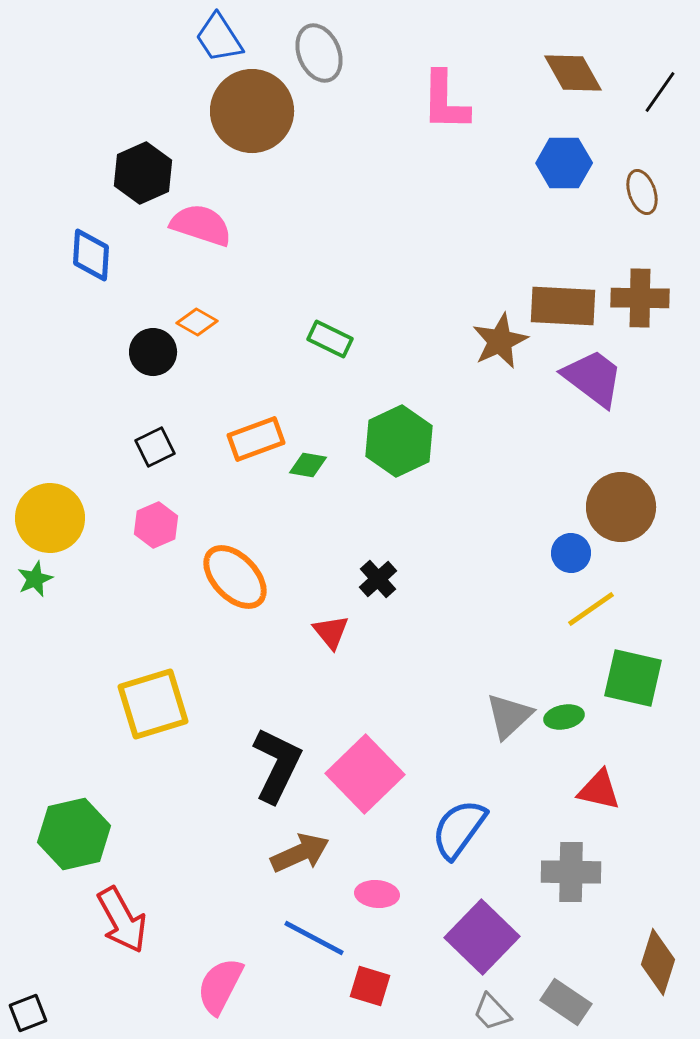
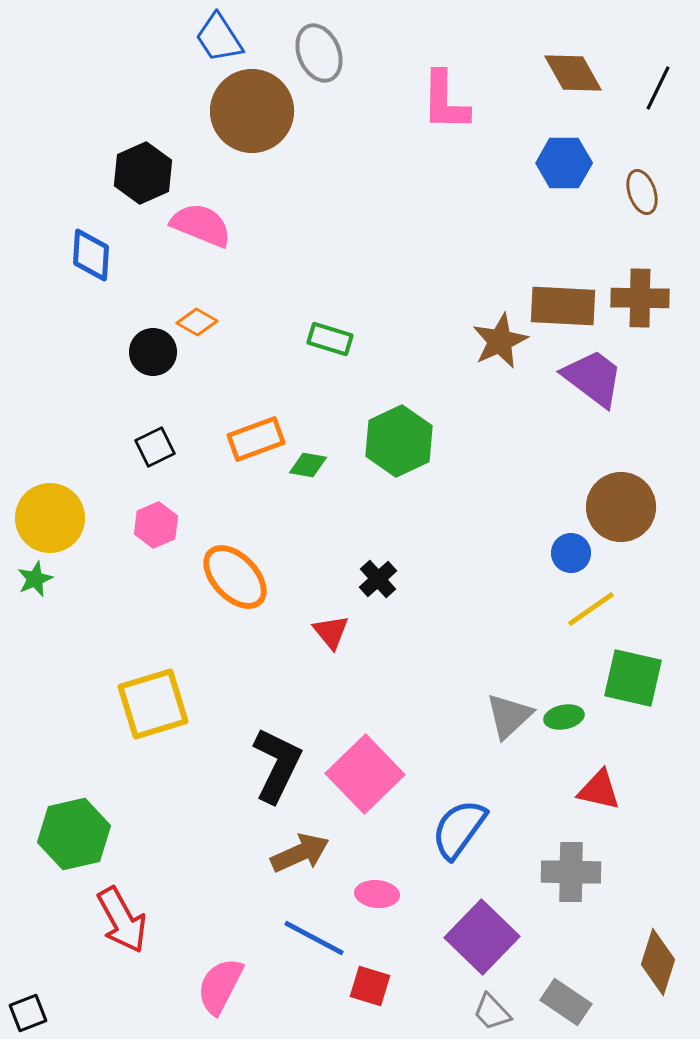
black line at (660, 92): moved 2 px left, 4 px up; rotated 9 degrees counterclockwise
pink semicircle at (201, 225): rotated 4 degrees clockwise
green rectangle at (330, 339): rotated 9 degrees counterclockwise
